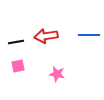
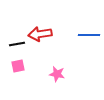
red arrow: moved 6 px left, 2 px up
black line: moved 1 px right, 2 px down
